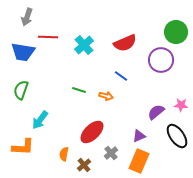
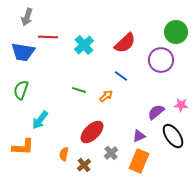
red semicircle: rotated 20 degrees counterclockwise
orange arrow: rotated 56 degrees counterclockwise
black ellipse: moved 4 px left
